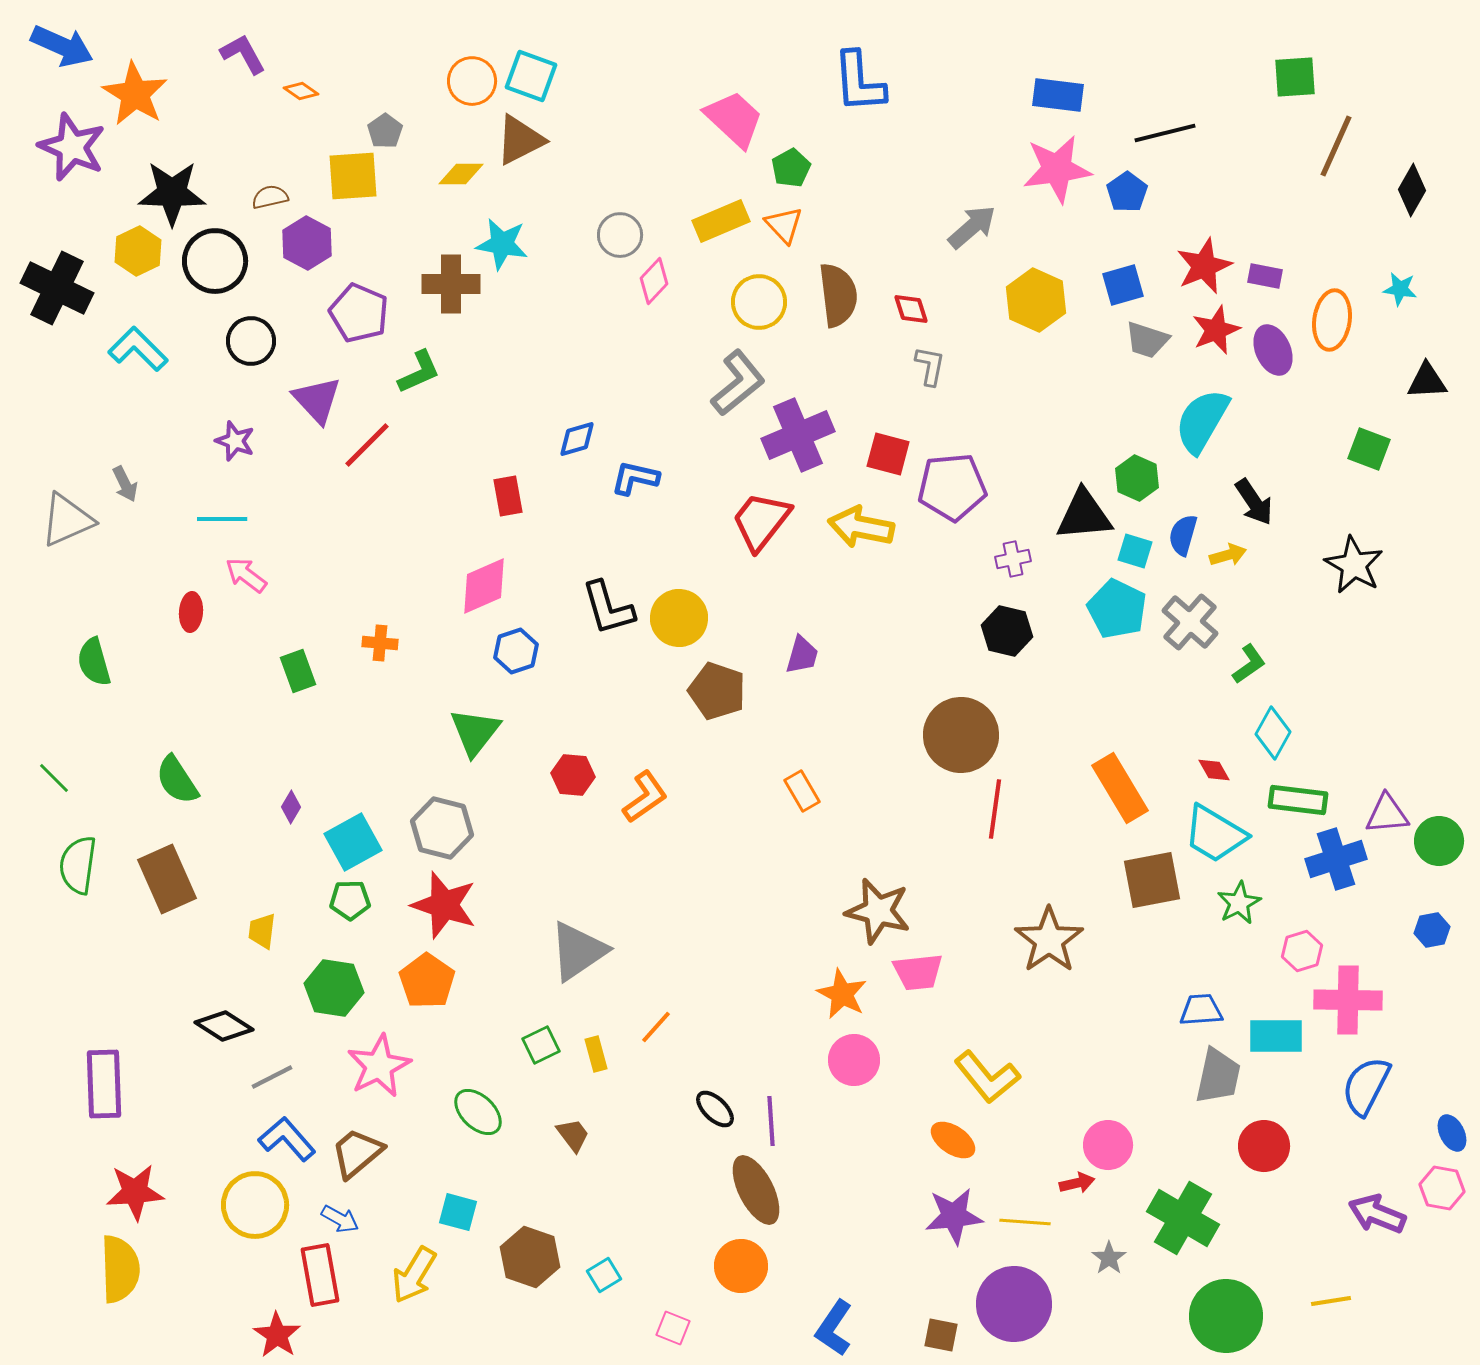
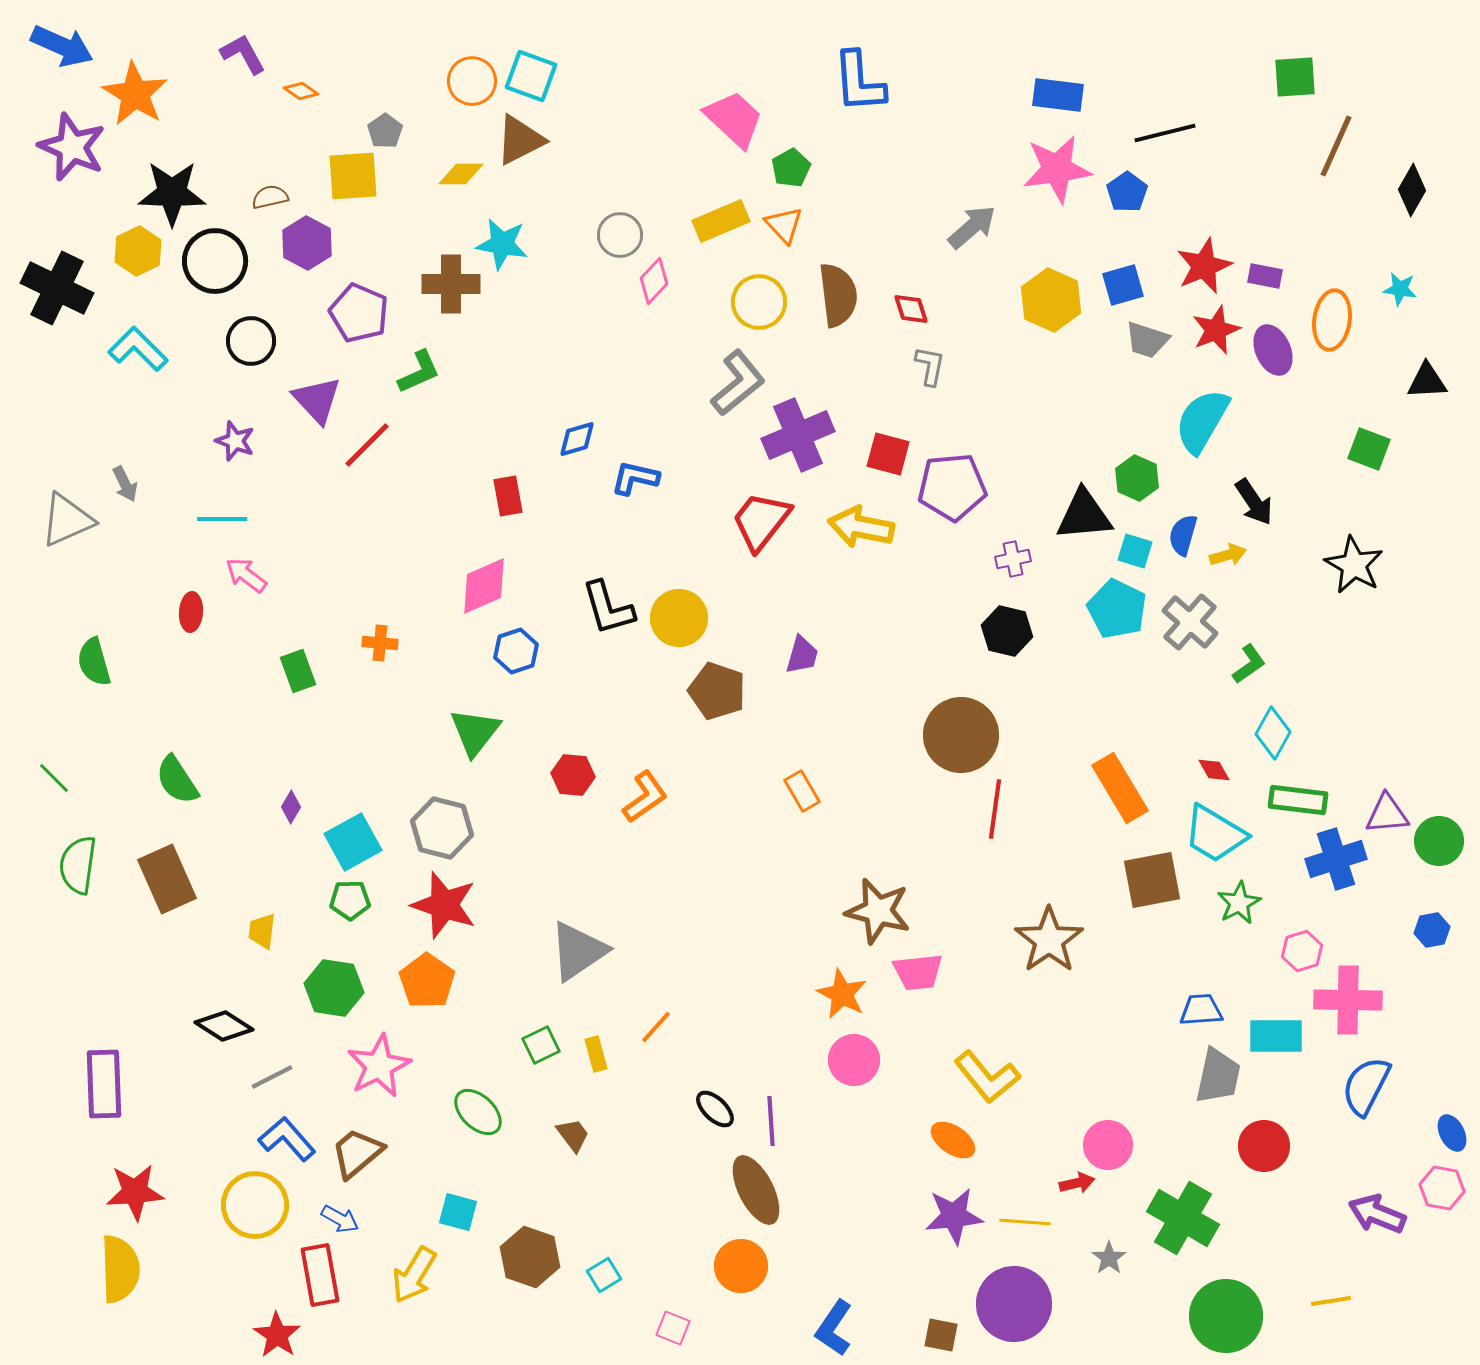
yellow hexagon at (1036, 300): moved 15 px right
